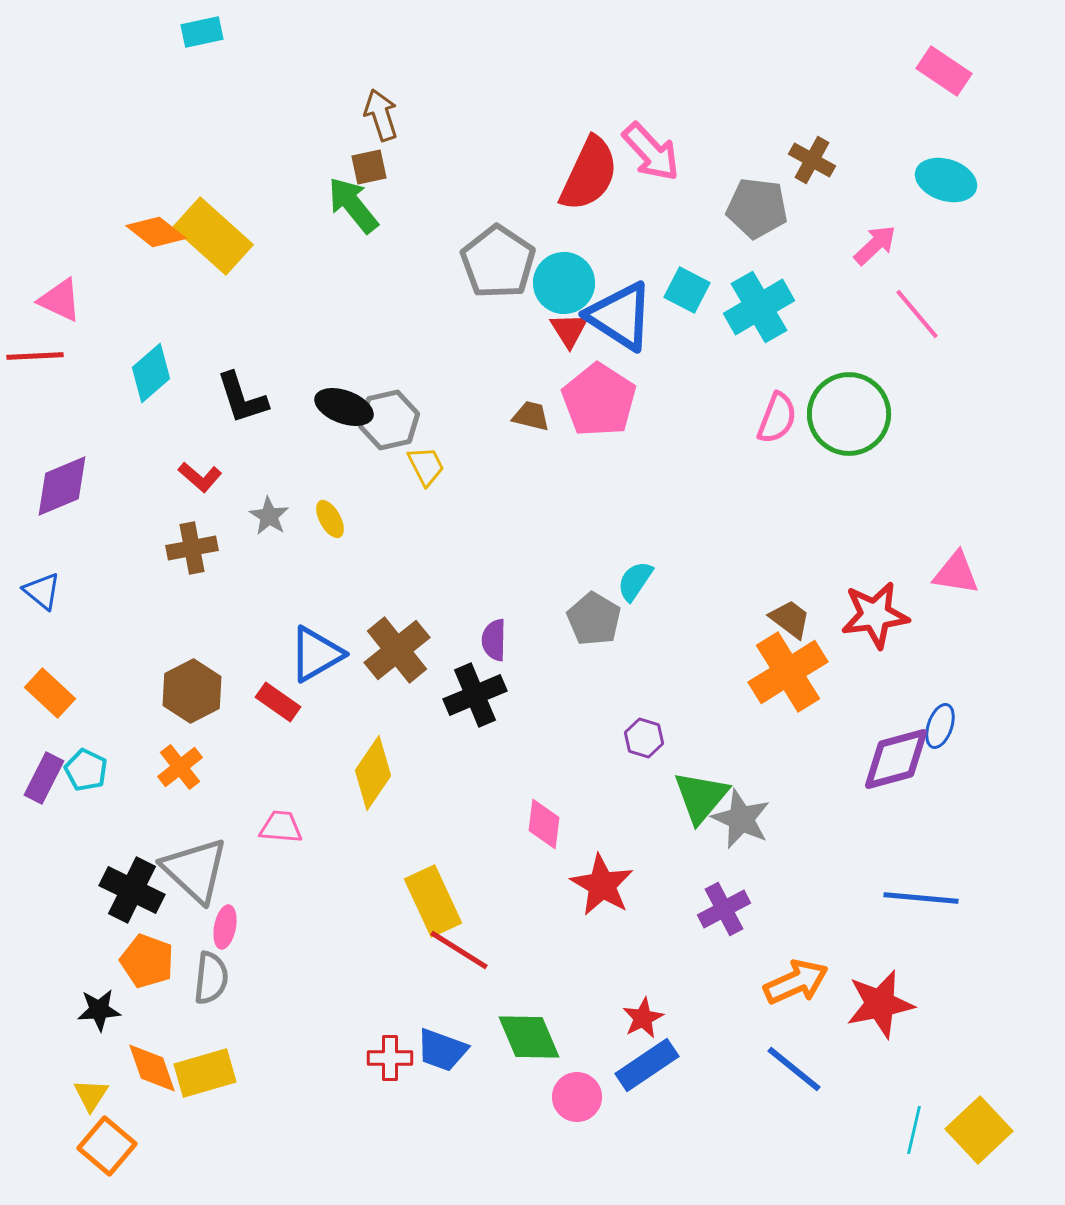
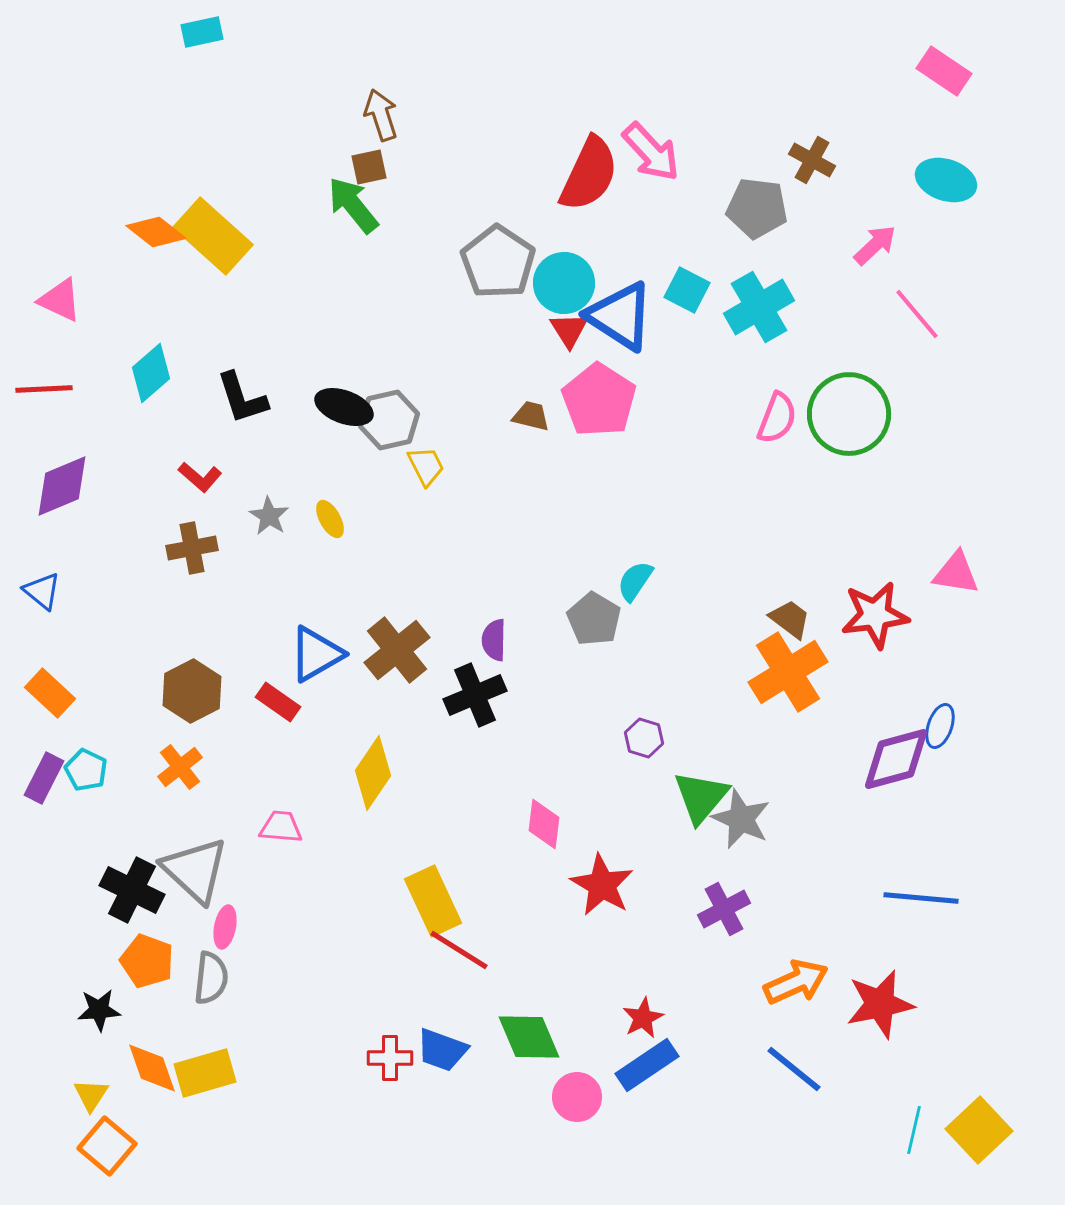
red line at (35, 356): moved 9 px right, 33 px down
